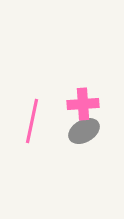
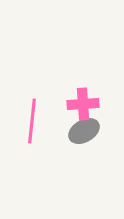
pink line: rotated 6 degrees counterclockwise
